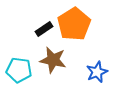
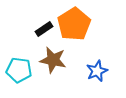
blue star: moved 1 px up
